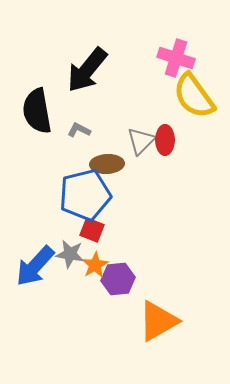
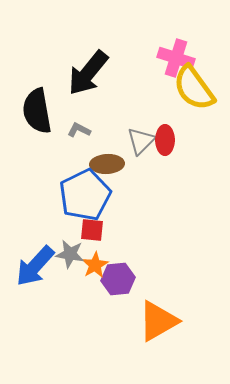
black arrow: moved 1 px right, 3 px down
yellow semicircle: moved 8 px up
blue pentagon: rotated 12 degrees counterclockwise
red square: rotated 15 degrees counterclockwise
